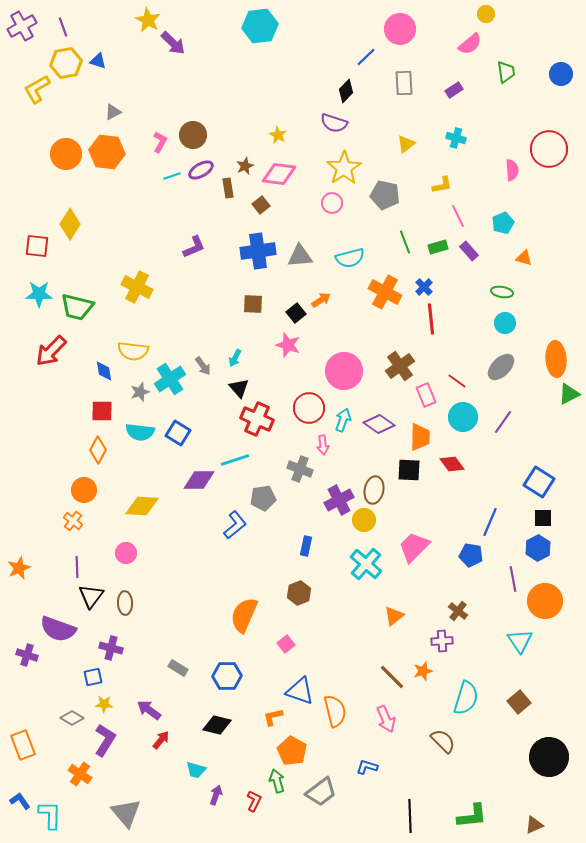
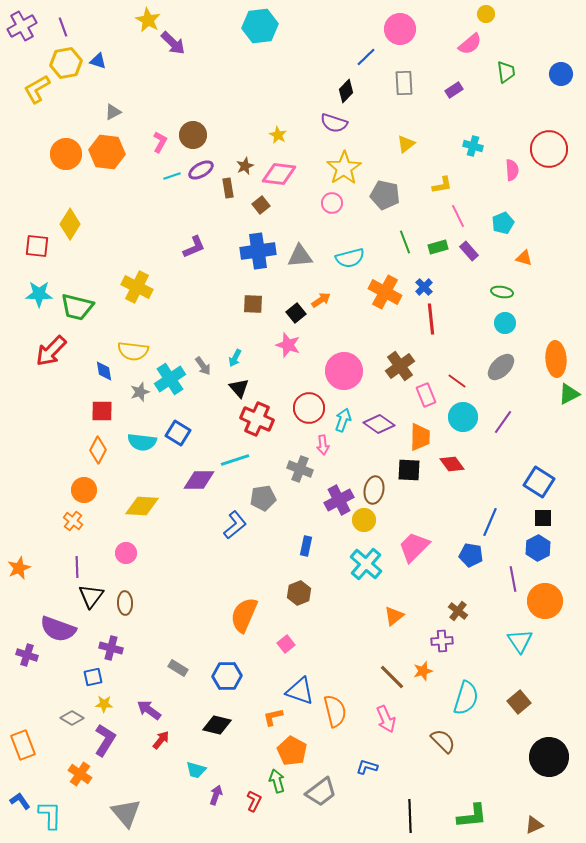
cyan cross at (456, 138): moved 17 px right, 8 px down
cyan semicircle at (140, 432): moved 2 px right, 10 px down
